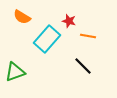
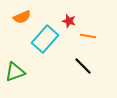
orange semicircle: rotated 54 degrees counterclockwise
cyan rectangle: moved 2 px left
